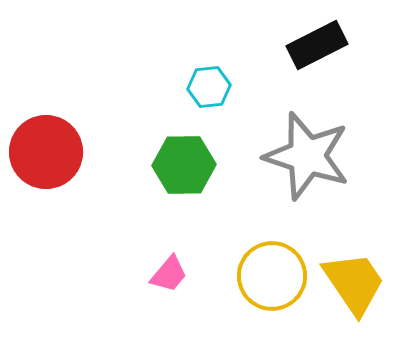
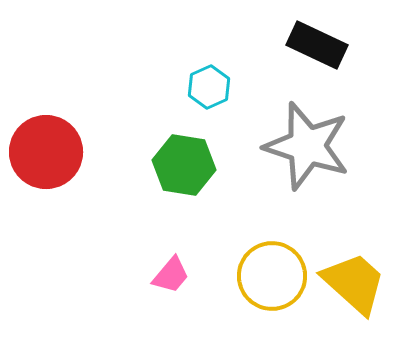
black rectangle: rotated 52 degrees clockwise
cyan hexagon: rotated 18 degrees counterclockwise
gray star: moved 10 px up
green hexagon: rotated 10 degrees clockwise
pink trapezoid: moved 2 px right, 1 px down
yellow trapezoid: rotated 14 degrees counterclockwise
